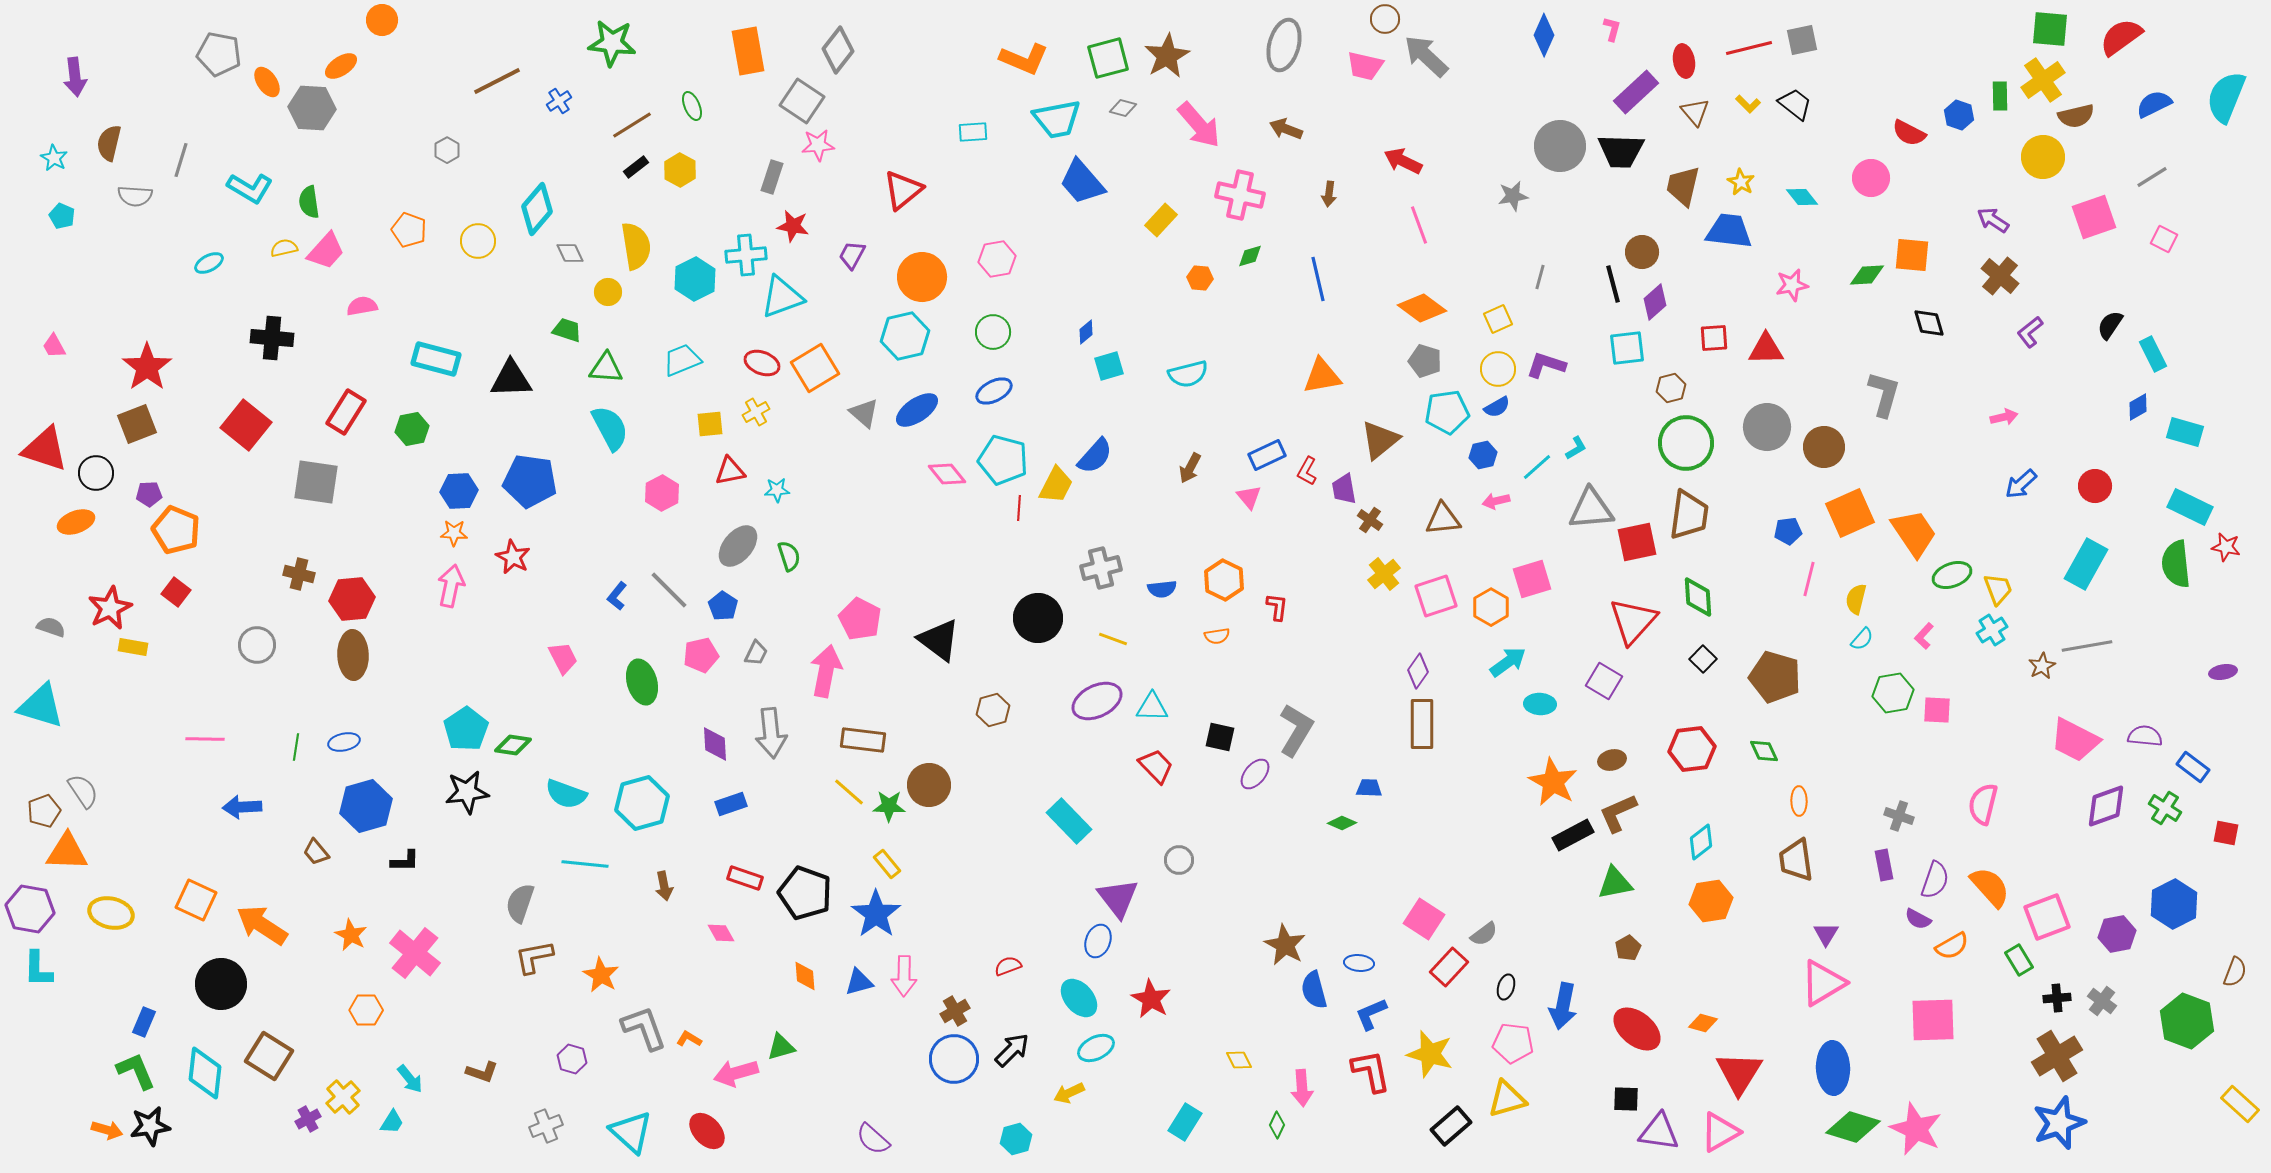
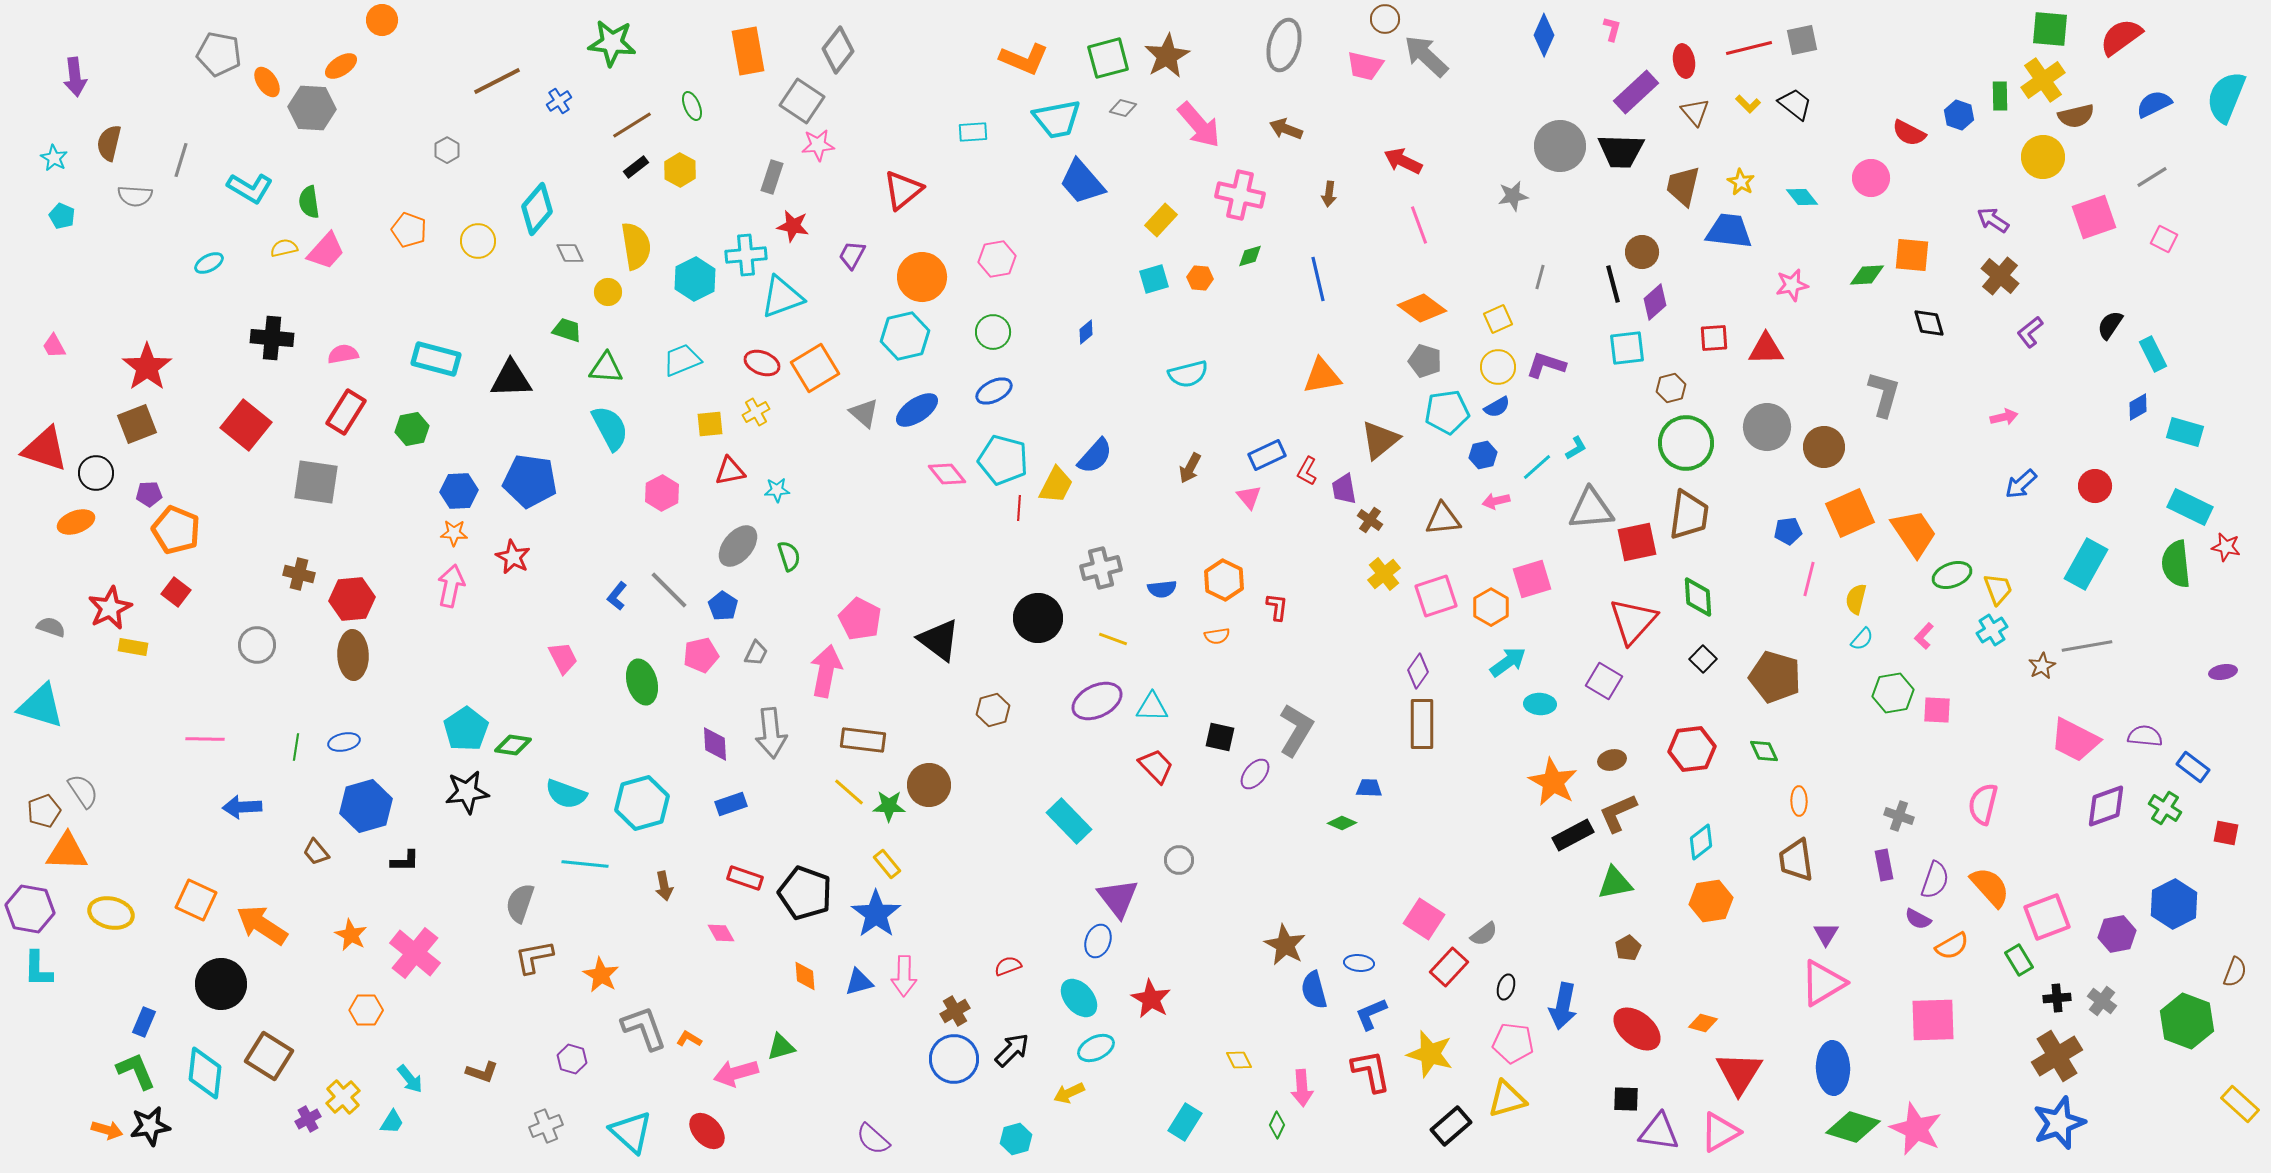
pink semicircle at (362, 306): moved 19 px left, 48 px down
cyan square at (1109, 366): moved 45 px right, 87 px up
yellow circle at (1498, 369): moved 2 px up
